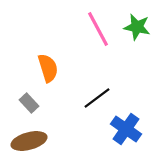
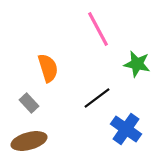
green star: moved 37 px down
